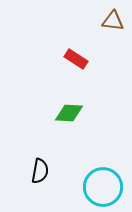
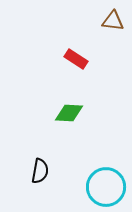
cyan circle: moved 3 px right
